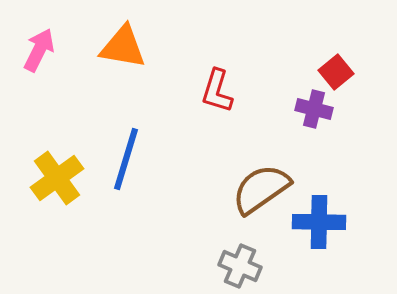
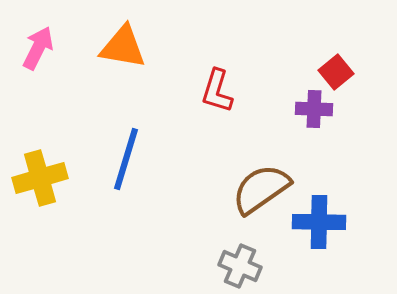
pink arrow: moved 1 px left, 2 px up
purple cross: rotated 12 degrees counterclockwise
yellow cross: moved 17 px left; rotated 20 degrees clockwise
